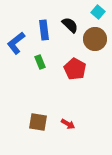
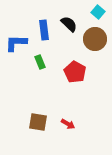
black semicircle: moved 1 px left, 1 px up
blue L-shape: rotated 40 degrees clockwise
red pentagon: moved 3 px down
